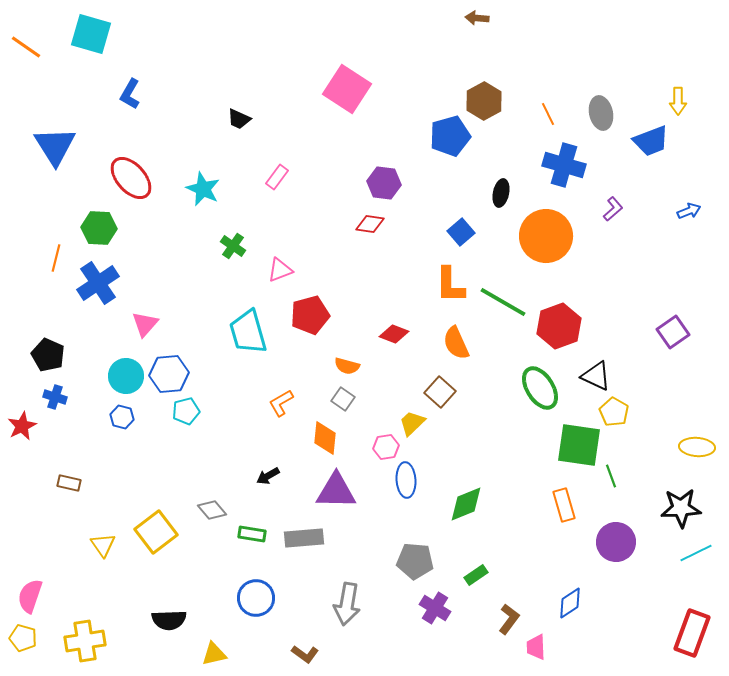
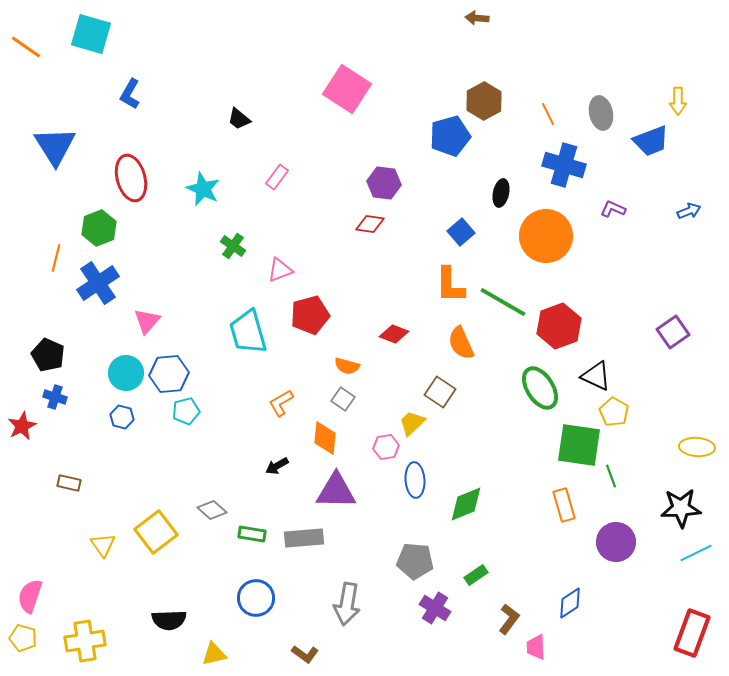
black trapezoid at (239, 119): rotated 15 degrees clockwise
red ellipse at (131, 178): rotated 27 degrees clockwise
purple L-shape at (613, 209): rotated 115 degrees counterclockwise
green hexagon at (99, 228): rotated 24 degrees counterclockwise
pink triangle at (145, 324): moved 2 px right, 3 px up
orange semicircle at (456, 343): moved 5 px right
cyan circle at (126, 376): moved 3 px up
brown square at (440, 392): rotated 8 degrees counterclockwise
black arrow at (268, 476): moved 9 px right, 10 px up
blue ellipse at (406, 480): moved 9 px right
gray diamond at (212, 510): rotated 8 degrees counterclockwise
